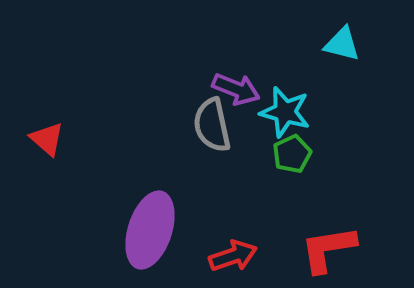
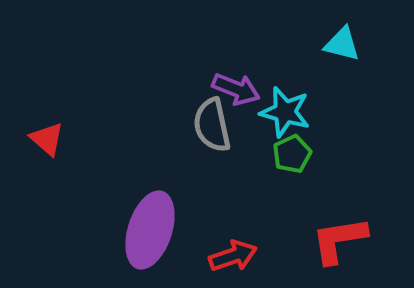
red L-shape: moved 11 px right, 9 px up
